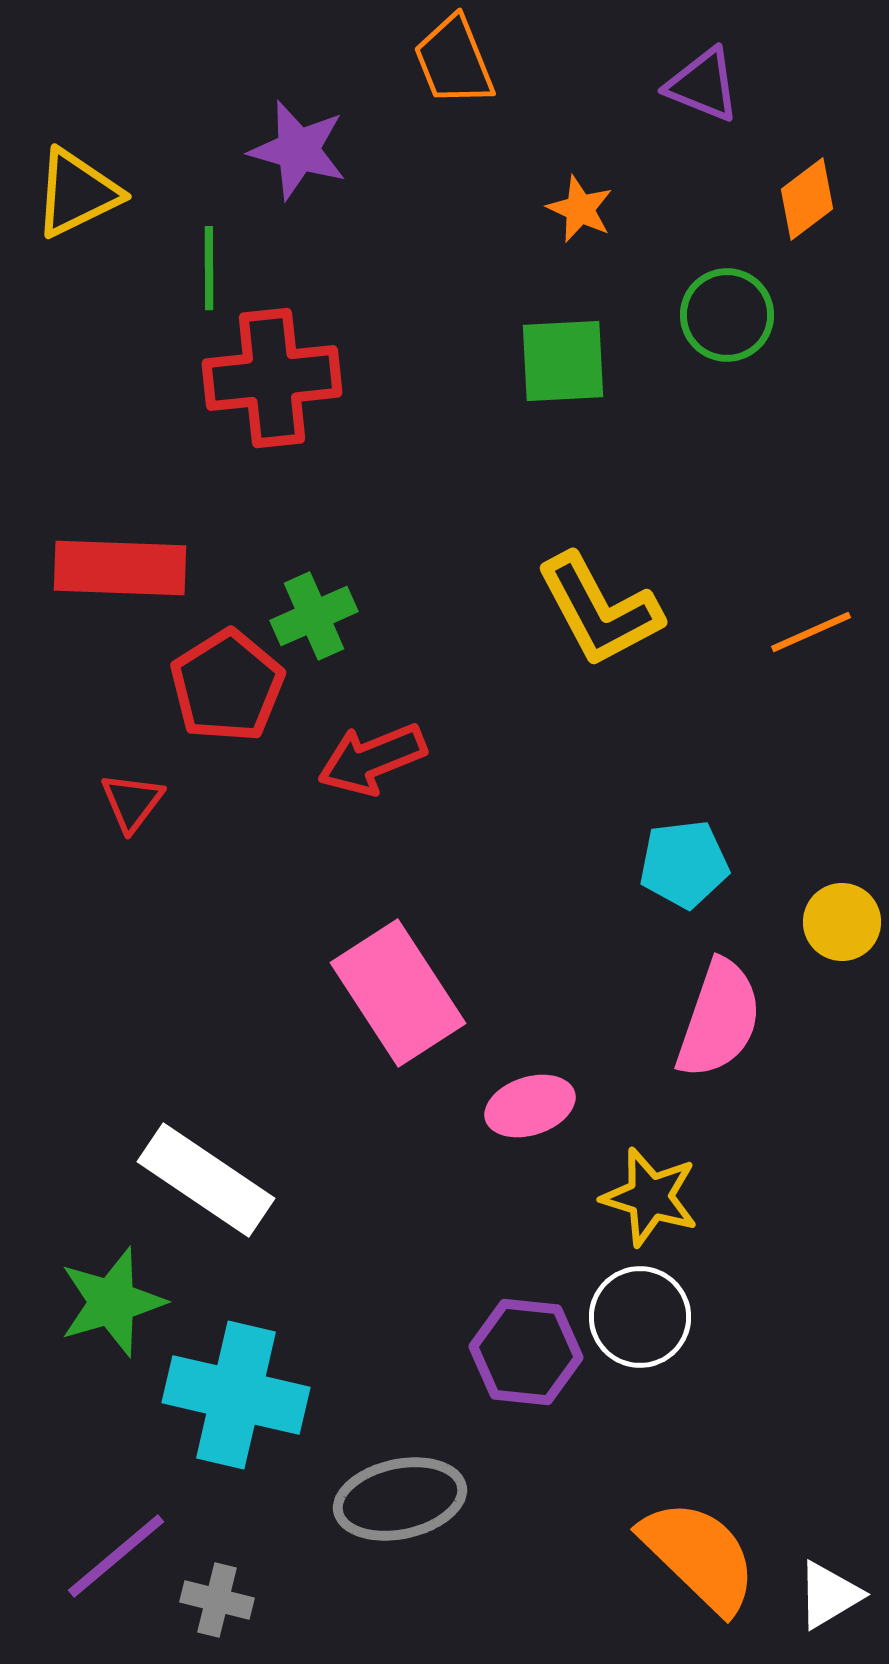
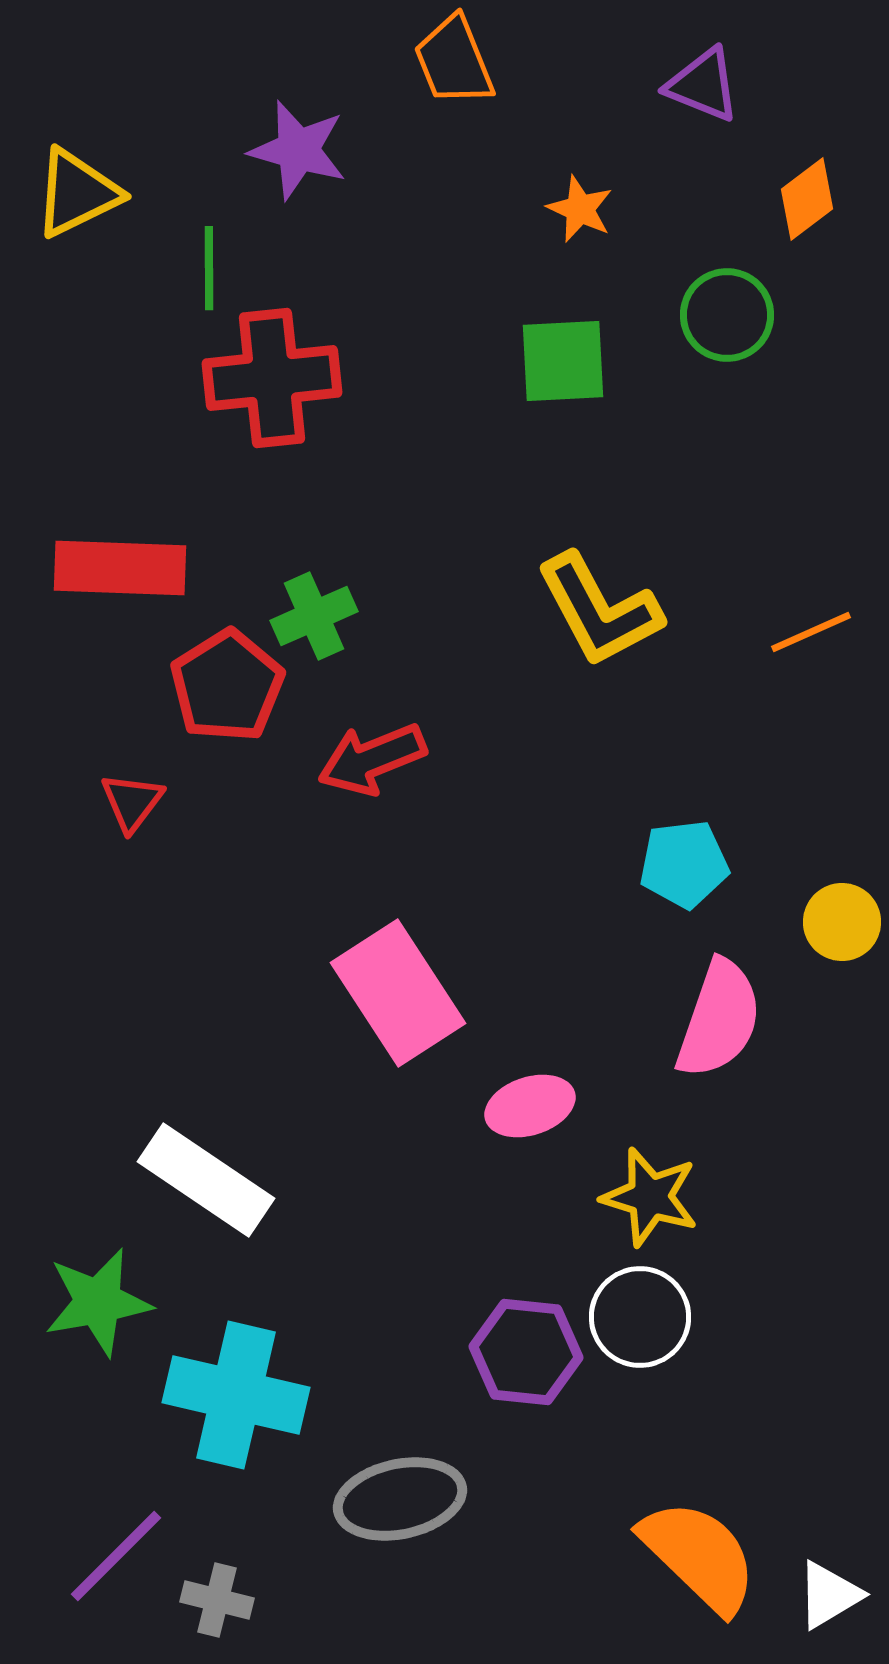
green star: moved 14 px left; rotated 6 degrees clockwise
purple line: rotated 5 degrees counterclockwise
